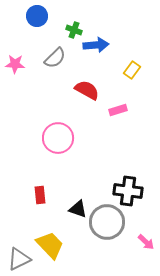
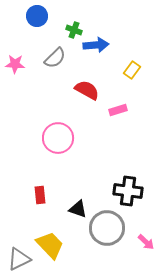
gray circle: moved 6 px down
